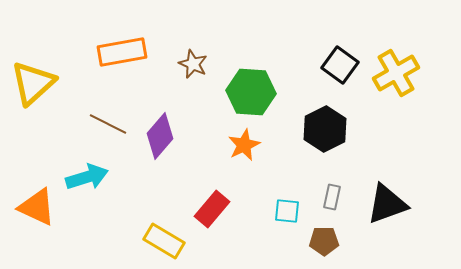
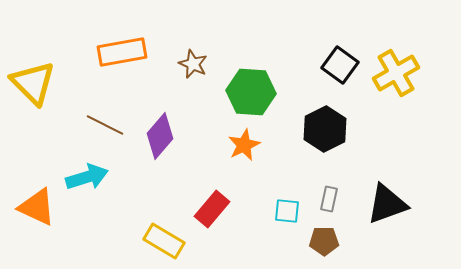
yellow triangle: rotated 33 degrees counterclockwise
brown line: moved 3 px left, 1 px down
gray rectangle: moved 3 px left, 2 px down
